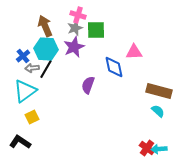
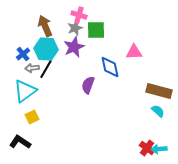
pink cross: moved 1 px right
blue cross: moved 2 px up
blue diamond: moved 4 px left
